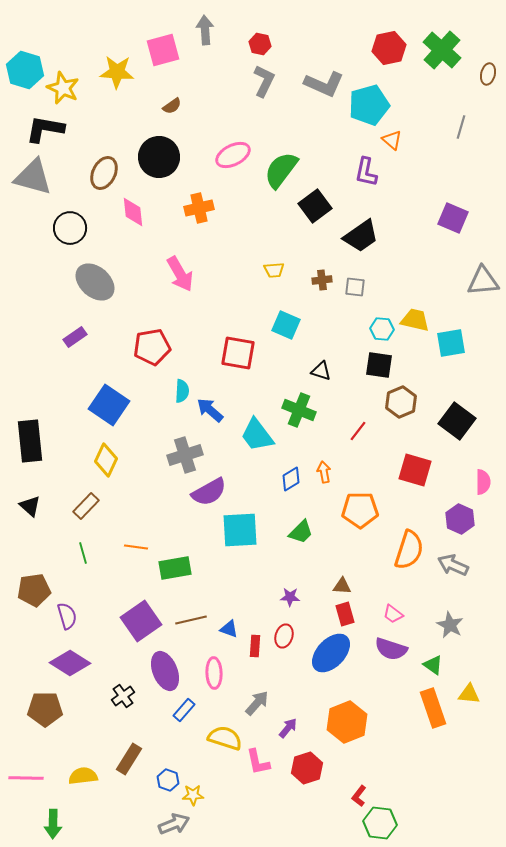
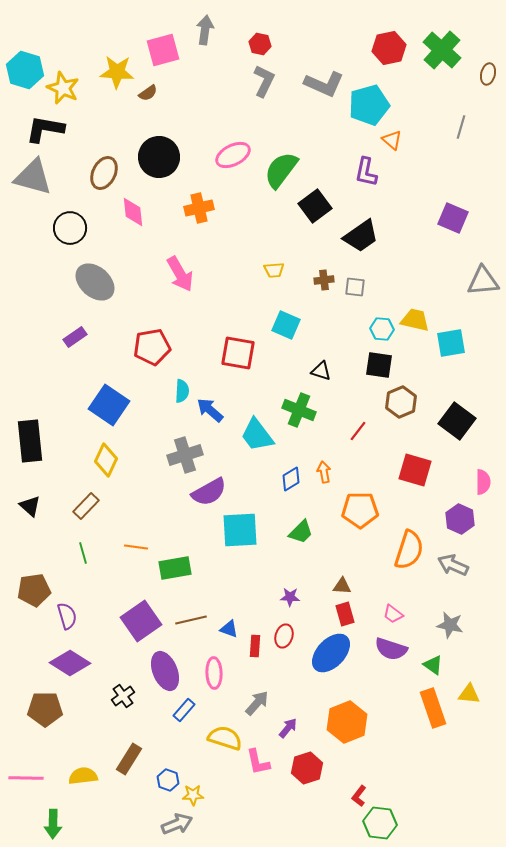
gray arrow at (205, 30): rotated 12 degrees clockwise
brown semicircle at (172, 106): moved 24 px left, 13 px up
brown cross at (322, 280): moved 2 px right
gray star at (450, 625): rotated 16 degrees counterclockwise
gray arrow at (174, 824): moved 3 px right
